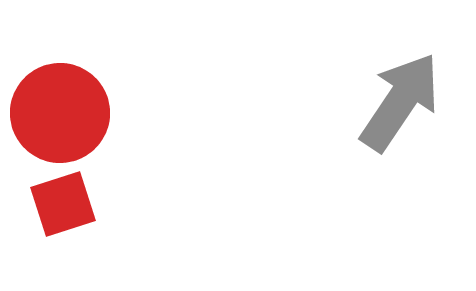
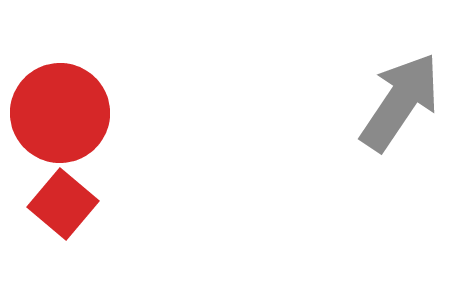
red square: rotated 32 degrees counterclockwise
